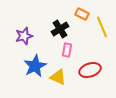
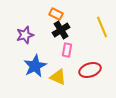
orange rectangle: moved 26 px left
black cross: moved 1 px right, 1 px down
purple star: moved 1 px right, 1 px up
